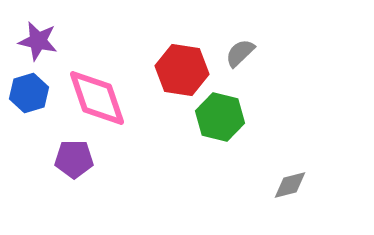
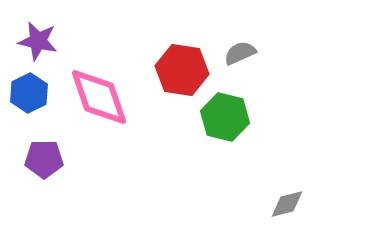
gray semicircle: rotated 20 degrees clockwise
blue hexagon: rotated 9 degrees counterclockwise
pink diamond: moved 2 px right, 1 px up
green hexagon: moved 5 px right
purple pentagon: moved 30 px left
gray diamond: moved 3 px left, 19 px down
